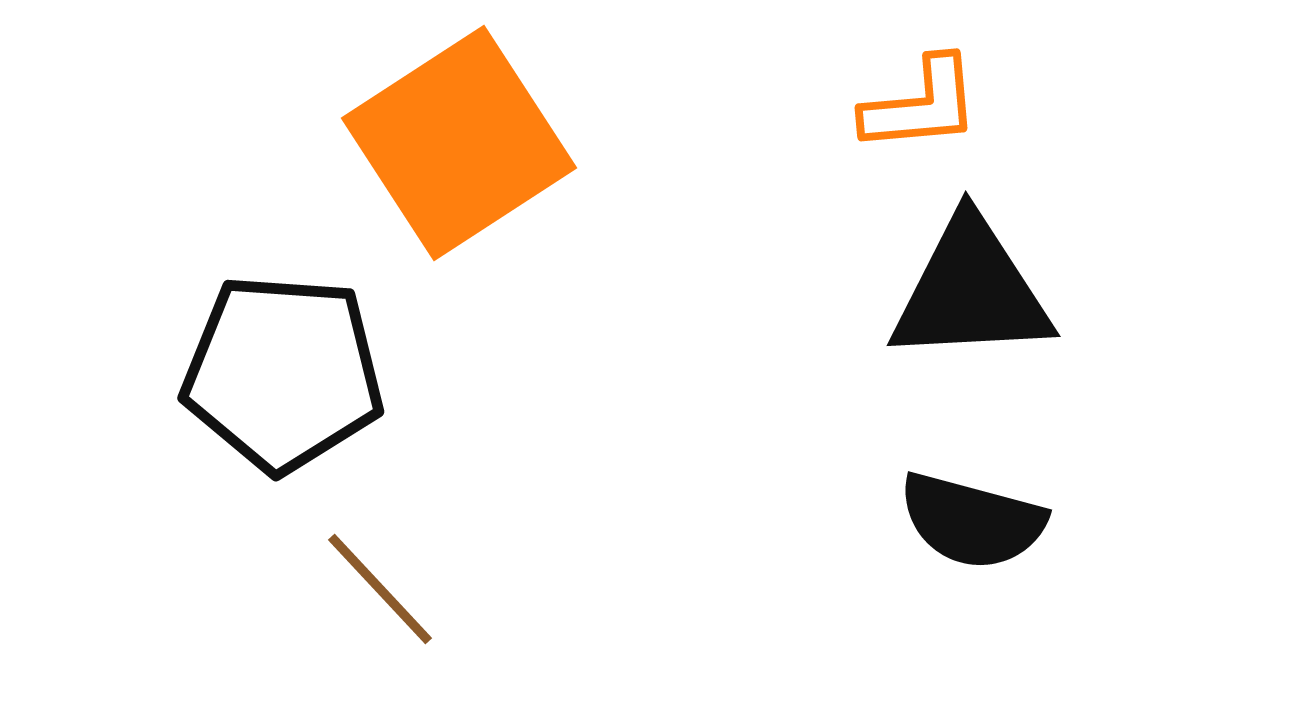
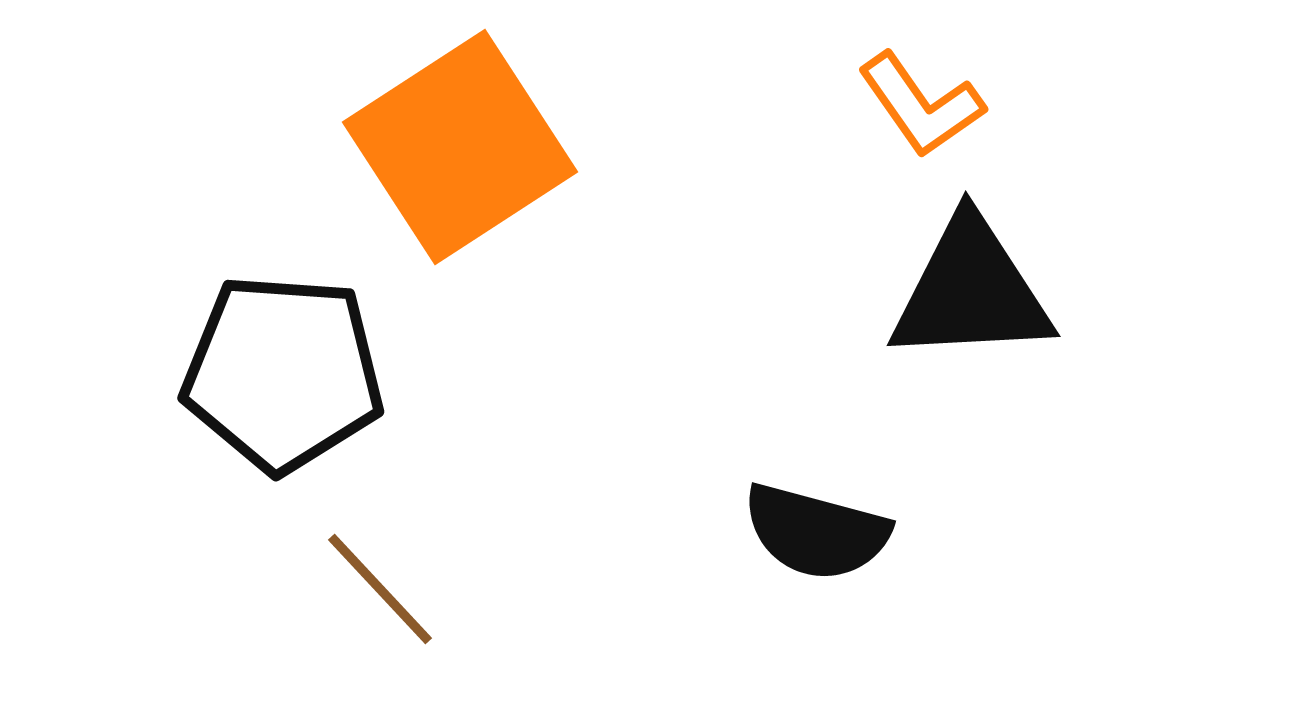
orange L-shape: rotated 60 degrees clockwise
orange square: moved 1 px right, 4 px down
black semicircle: moved 156 px left, 11 px down
